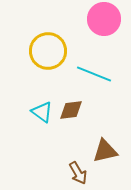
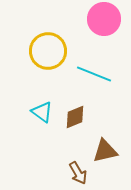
brown diamond: moved 4 px right, 7 px down; rotated 15 degrees counterclockwise
